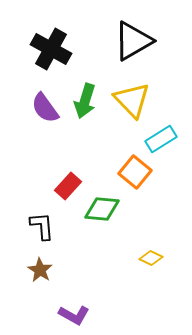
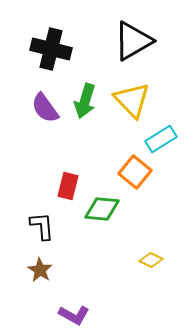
black cross: rotated 15 degrees counterclockwise
red rectangle: rotated 28 degrees counterclockwise
yellow diamond: moved 2 px down
